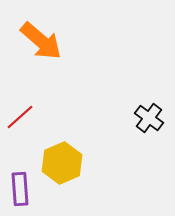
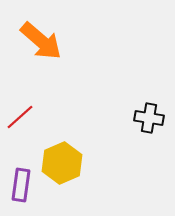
black cross: rotated 28 degrees counterclockwise
purple rectangle: moved 1 px right, 4 px up; rotated 12 degrees clockwise
